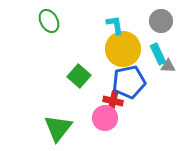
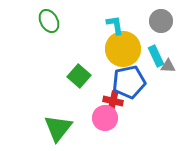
cyan rectangle: moved 2 px left, 2 px down
